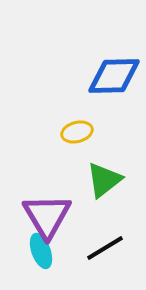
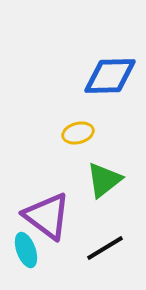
blue diamond: moved 4 px left
yellow ellipse: moved 1 px right, 1 px down
purple triangle: rotated 22 degrees counterclockwise
cyan ellipse: moved 15 px left, 1 px up
